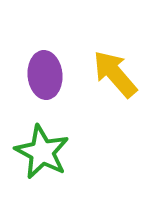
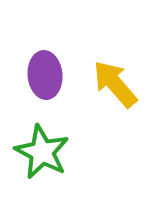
yellow arrow: moved 10 px down
